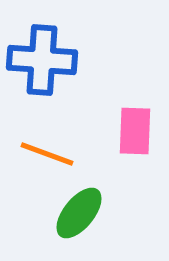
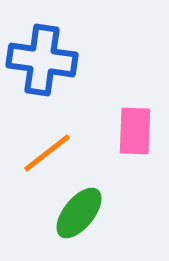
blue cross: rotated 4 degrees clockwise
orange line: moved 1 px up; rotated 58 degrees counterclockwise
